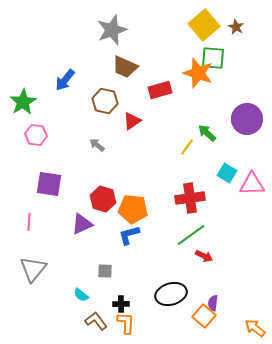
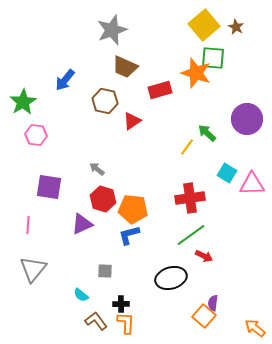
orange star: moved 2 px left
gray arrow: moved 24 px down
purple square: moved 3 px down
pink line: moved 1 px left, 3 px down
black ellipse: moved 16 px up
